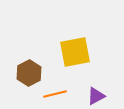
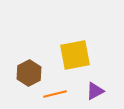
yellow square: moved 3 px down
purple triangle: moved 1 px left, 5 px up
